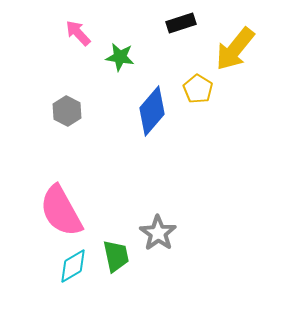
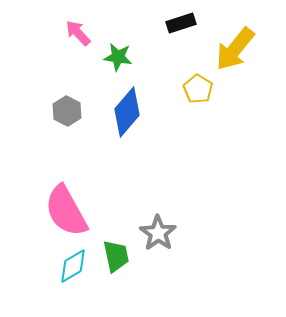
green star: moved 2 px left
blue diamond: moved 25 px left, 1 px down
pink semicircle: moved 5 px right
